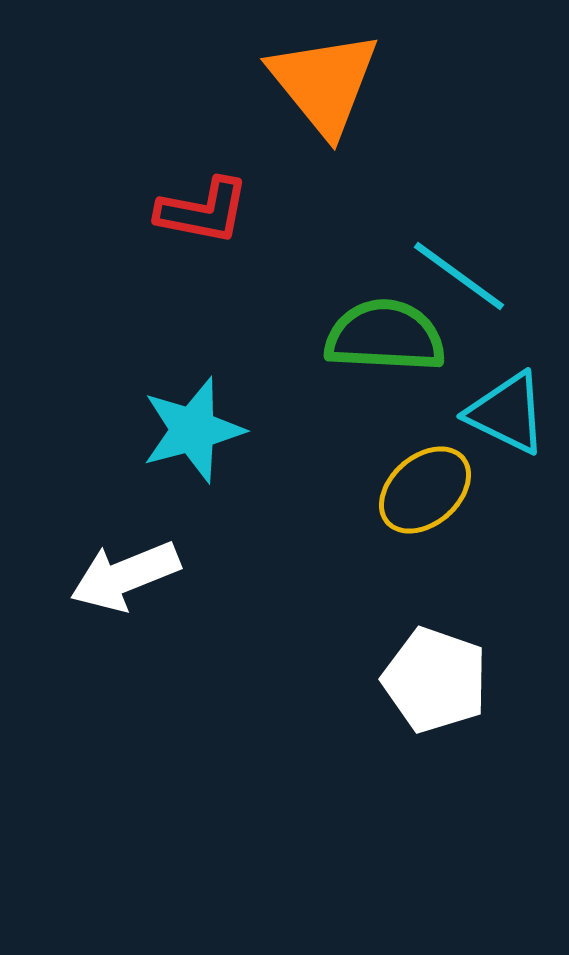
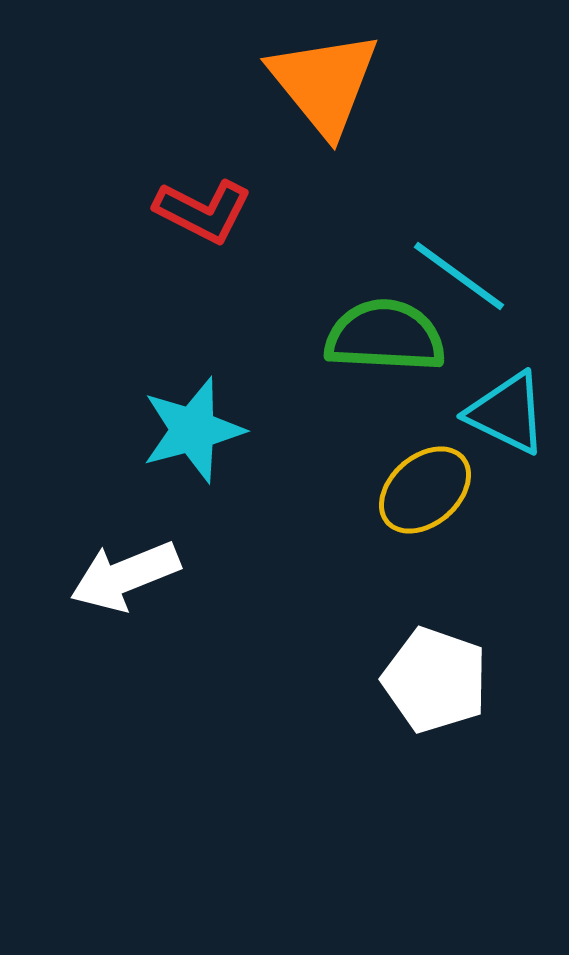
red L-shape: rotated 16 degrees clockwise
